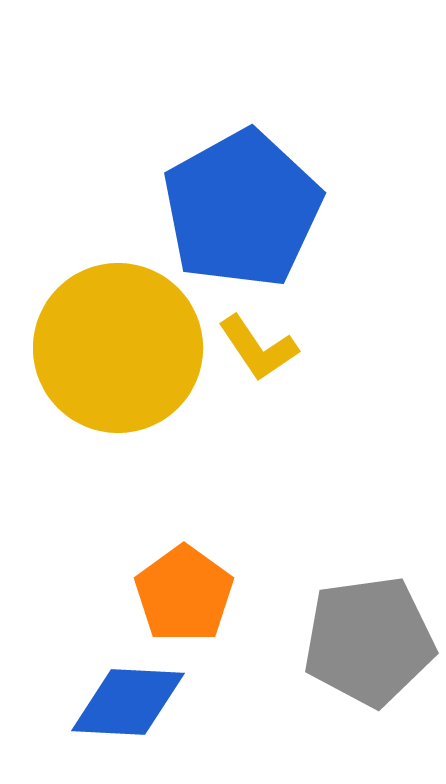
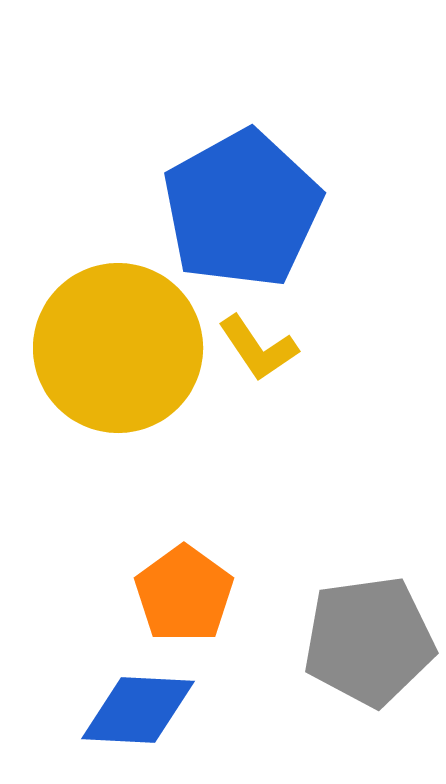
blue diamond: moved 10 px right, 8 px down
